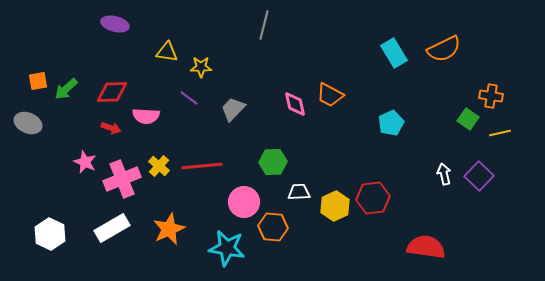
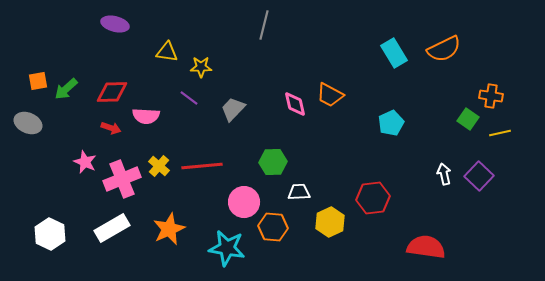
yellow hexagon: moved 5 px left, 16 px down
